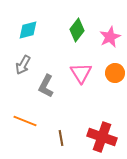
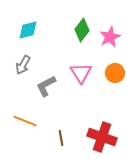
green diamond: moved 5 px right
gray L-shape: rotated 35 degrees clockwise
